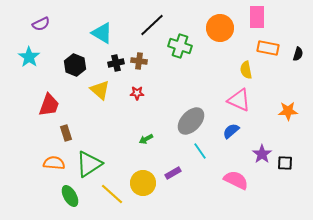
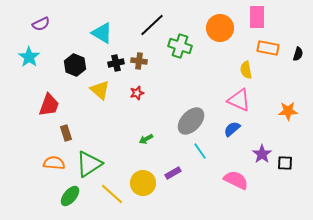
red star: rotated 16 degrees counterclockwise
blue semicircle: moved 1 px right, 2 px up
green ellipse: rotated 70 degrees clockwise
